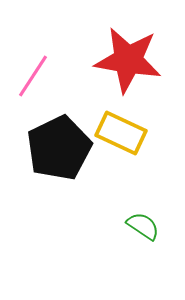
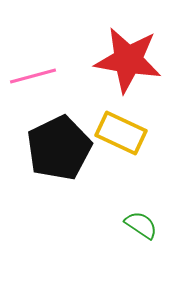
pink line: rotated 42 degrees clockwise
green semicircle: moved 2 px left, 1 px up
